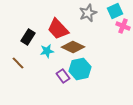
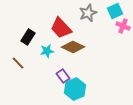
red trapezoid: moved 3 px right, 1 px up
cyan hexagon: moved 5 px left, 20 px down; rotated 10 degrees counterclockwise
